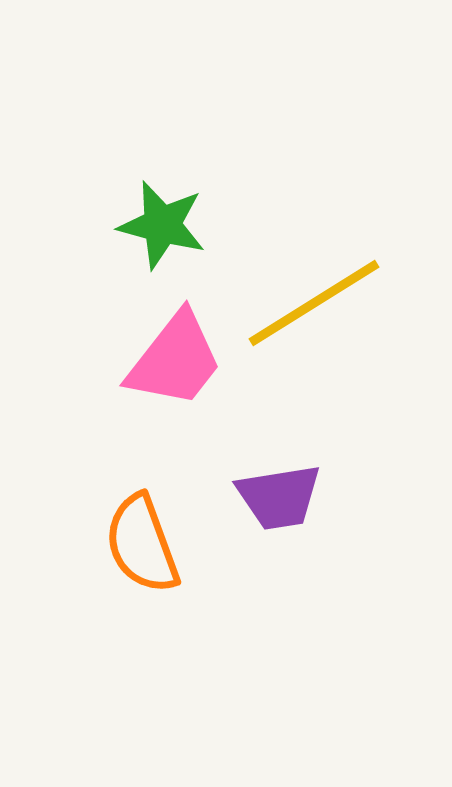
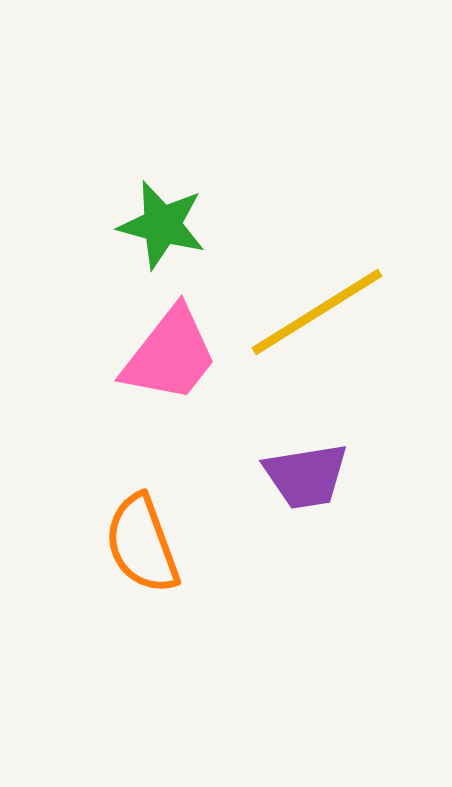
yellow line: moved 3 px right, 9 px down
pink trapezoid: moved 5 px left, 5 px up
purple trapezoid: moved 27 px right, 21 px up
